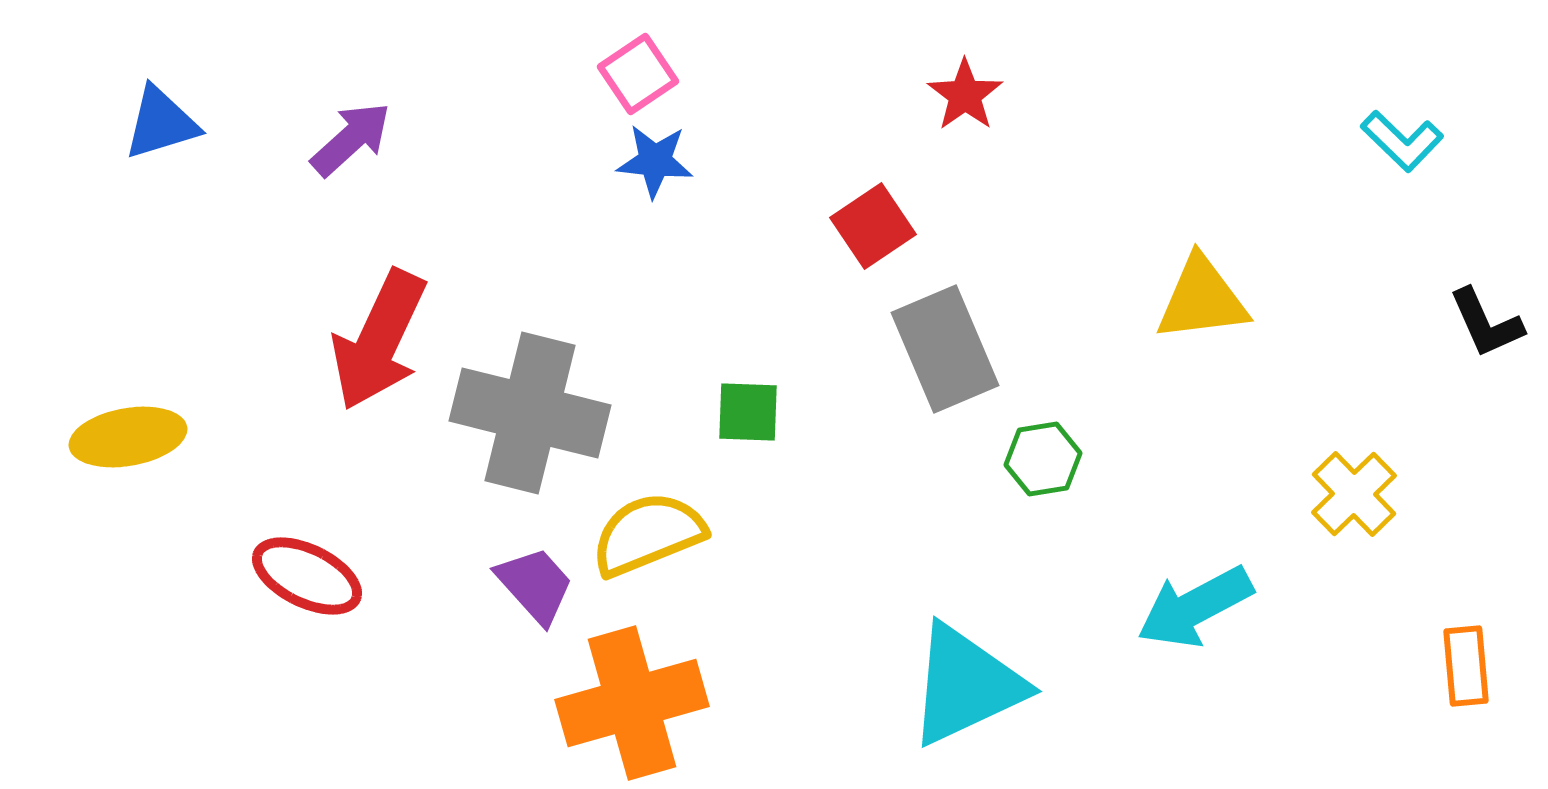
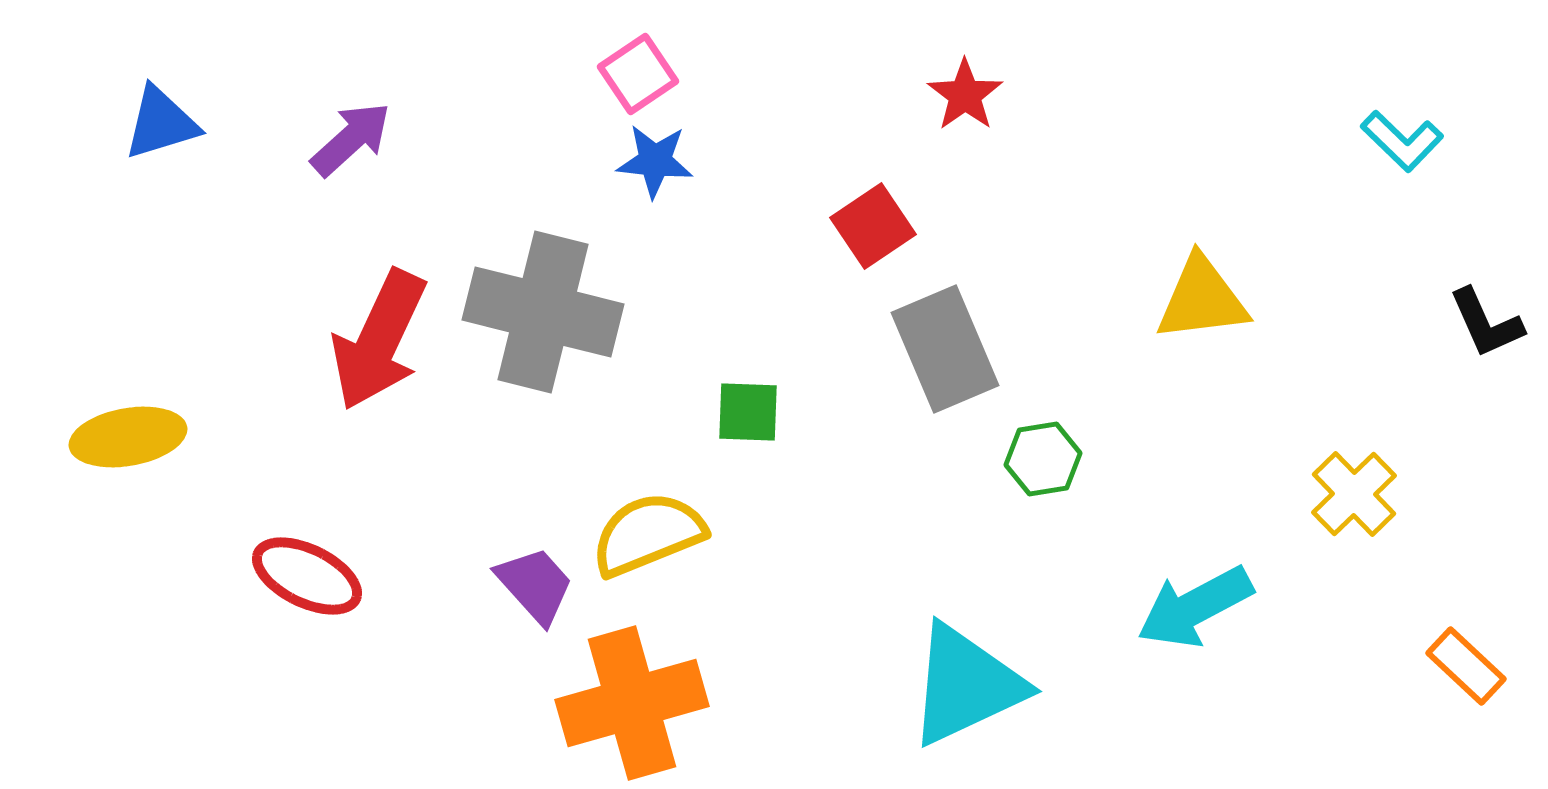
gray cross: moved 13 px right, 101 px up
orange rectangle: rotated 42 degrees counterclockwise
